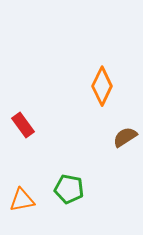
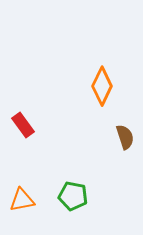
brown semicircle: rotated 105 degrees clockwise
green pentagon: moved 4 px right, 7 px down
